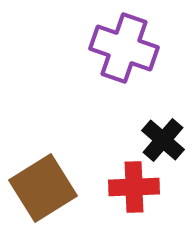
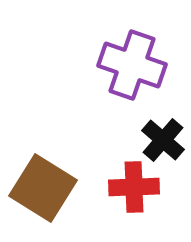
purple cross: moved 8 px right, 17 px down
brown square: rotated 26 degrees counterclockwise
